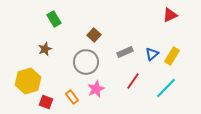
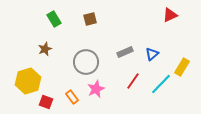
brown square: moved 4 px left, 16 px up; rotated 32 degrees clockwise
yellow rectangle: moved 10 px right, 11 px down
cyan line: moved 5 px left, 4 px up
